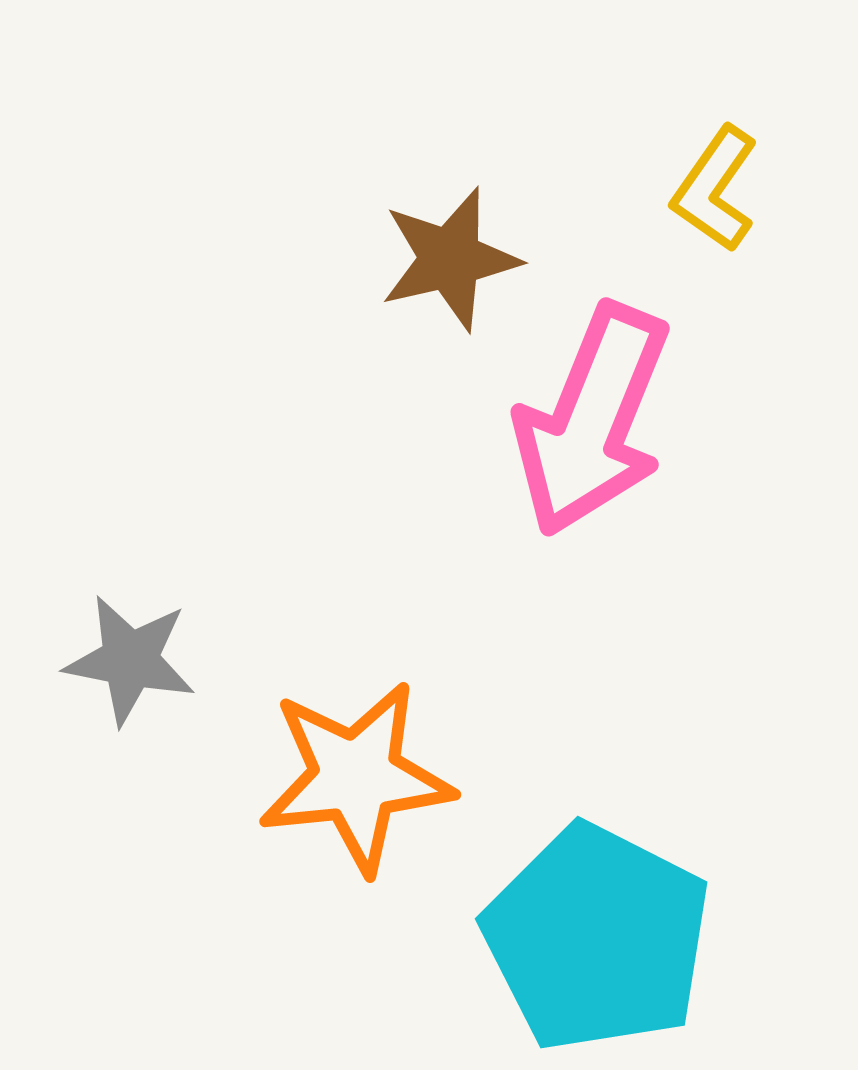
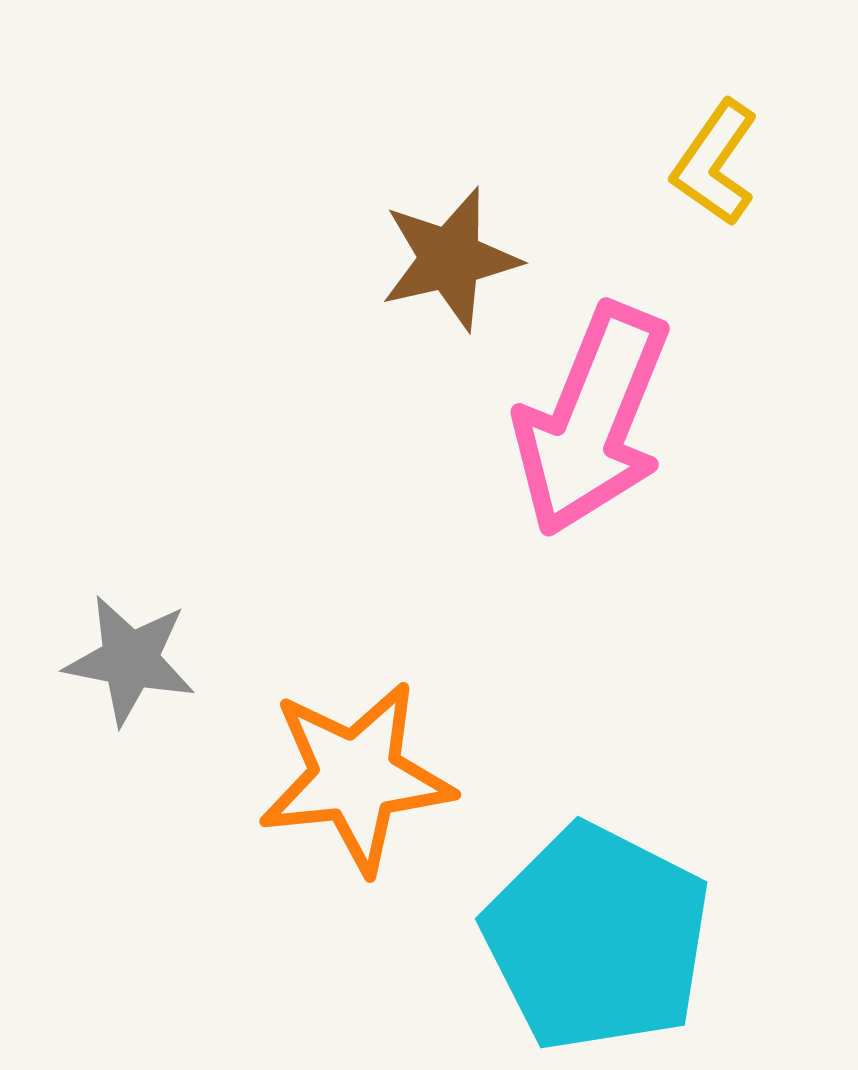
yellow L-shape: moved 26 px up
